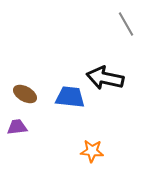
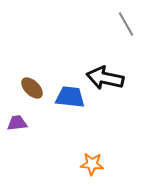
brown ellipse: moved 7 px right, 6 px up; rotated 15 degrees clockwise
purple trapezoid: moved 4 px up
orange star: moved 13 px down
